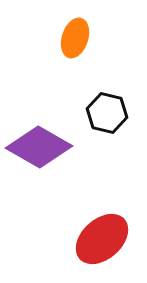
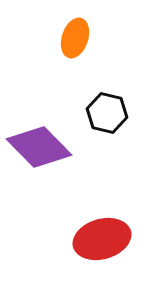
purple diamond: rotated 16 degrees clockwise
red ellipse: rotated 26 degrees clockwise
